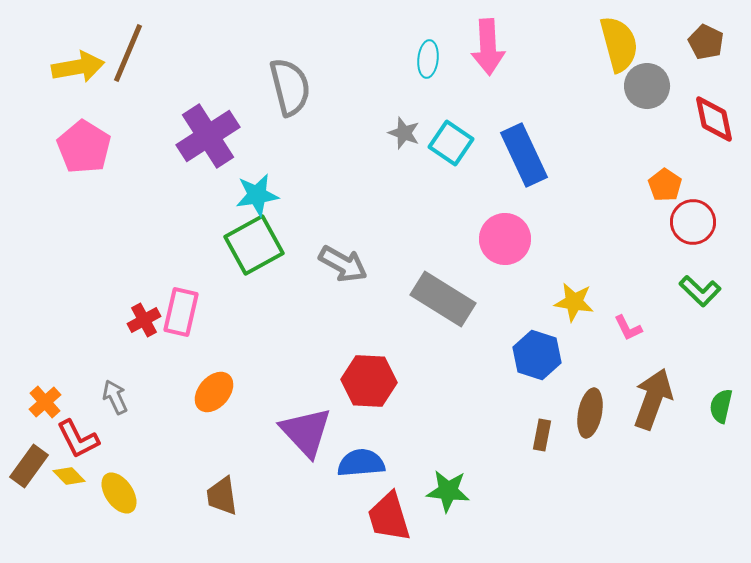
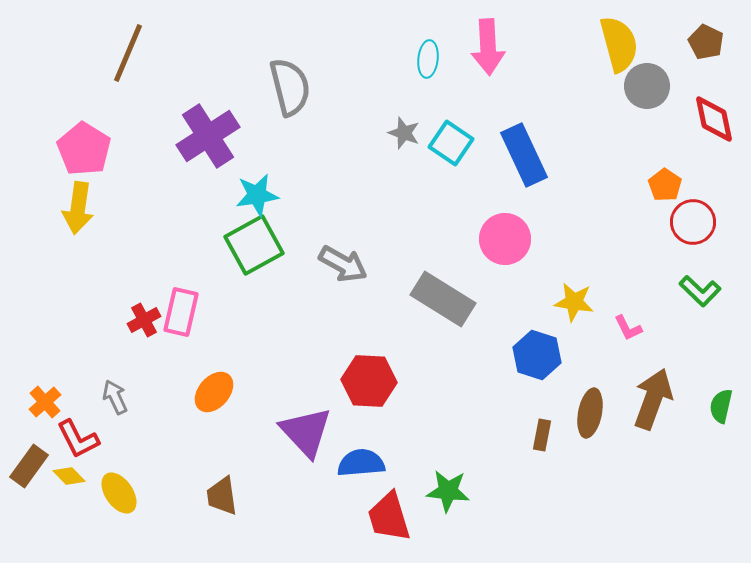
yellow arrow at (78, 67): moved 141 px down; rotated 108 degrees clockwise
pink pentagon at (84, 147): moved 2 px down
